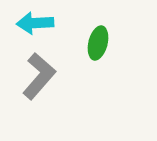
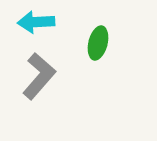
cyan arrow: moved 1 px right, 1 px up
